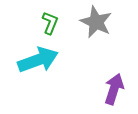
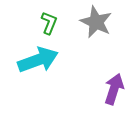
green L-shape: moved 1 px left
